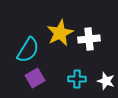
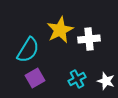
yellow star: moved 3 px up
cyan cross: rotated 30 degrees counterclockwise
